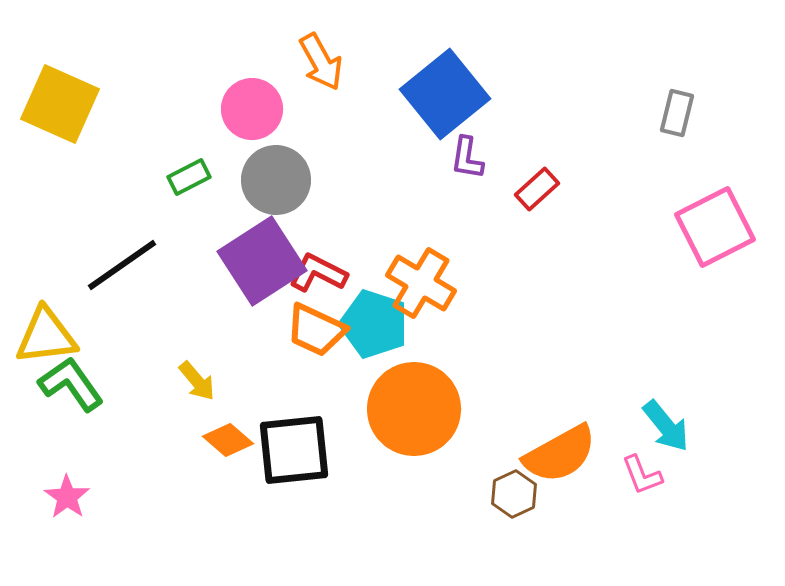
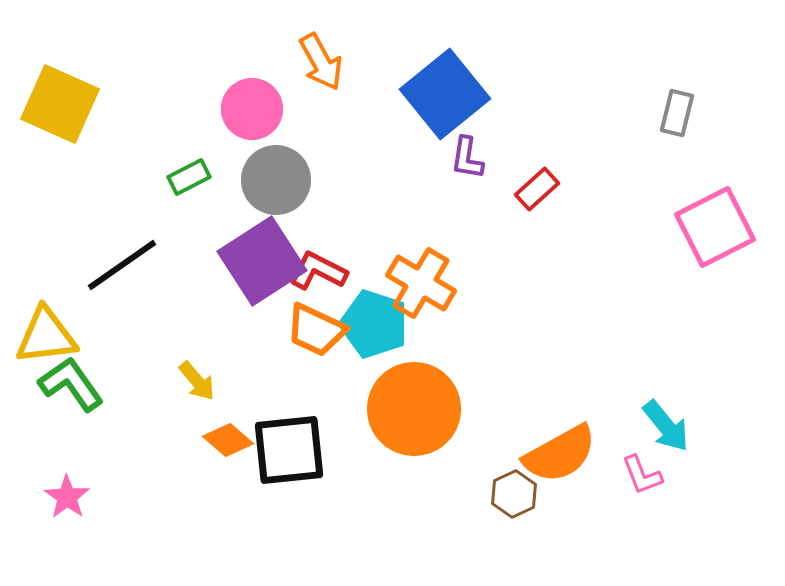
red L-shape: moved 2 px up
black square: moved 5 px left
